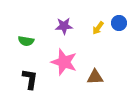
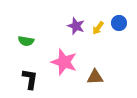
purple star: moved 12 px right; rotated 24 degrees clockwise
